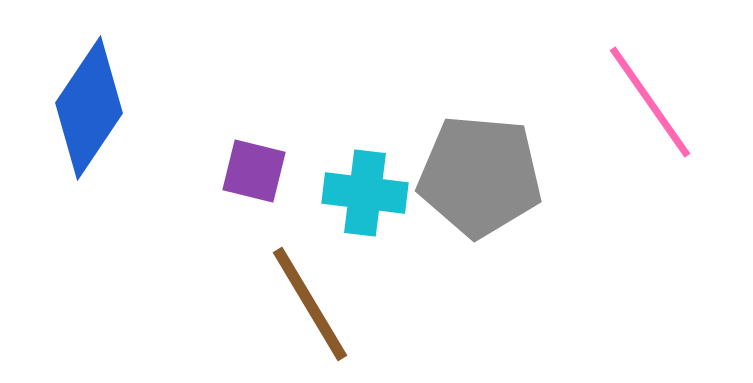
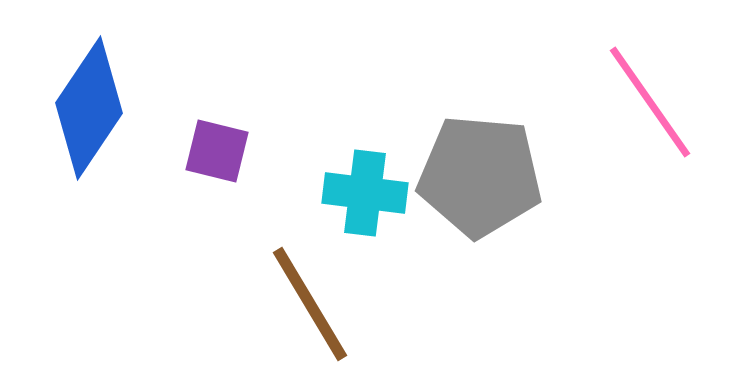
purple square: moved 37 px left, 20 px up
